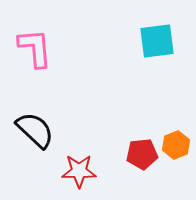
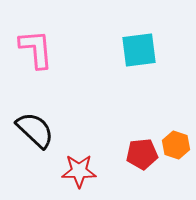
cyan square: moved 18 px left, 9 px down
pink L-shape: moved 1 px right, 1 px down
orange hexagon: rotated 20 degrees counterclockwise
